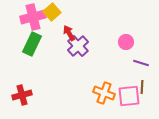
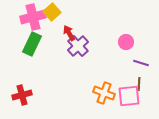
brown line: moved 3 px left, 3 px up
